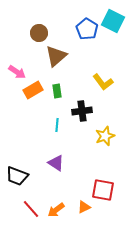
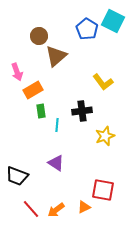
brown circle: moved 3 px down
pink arrow: rotated 36 degrees clockwise
green rectangle: moved 16 px left, 20 px down
